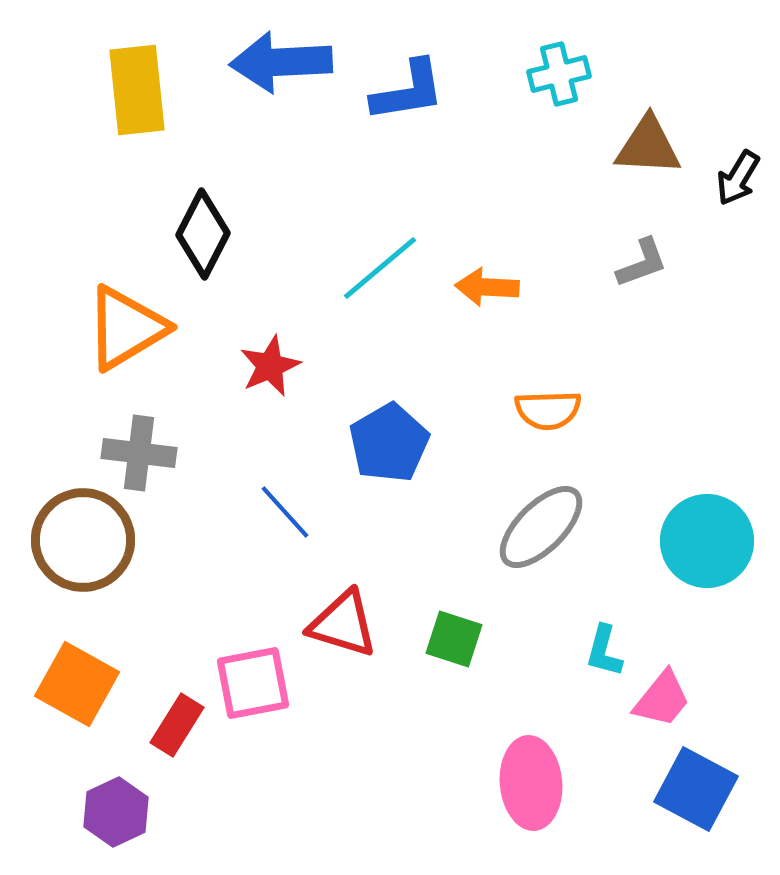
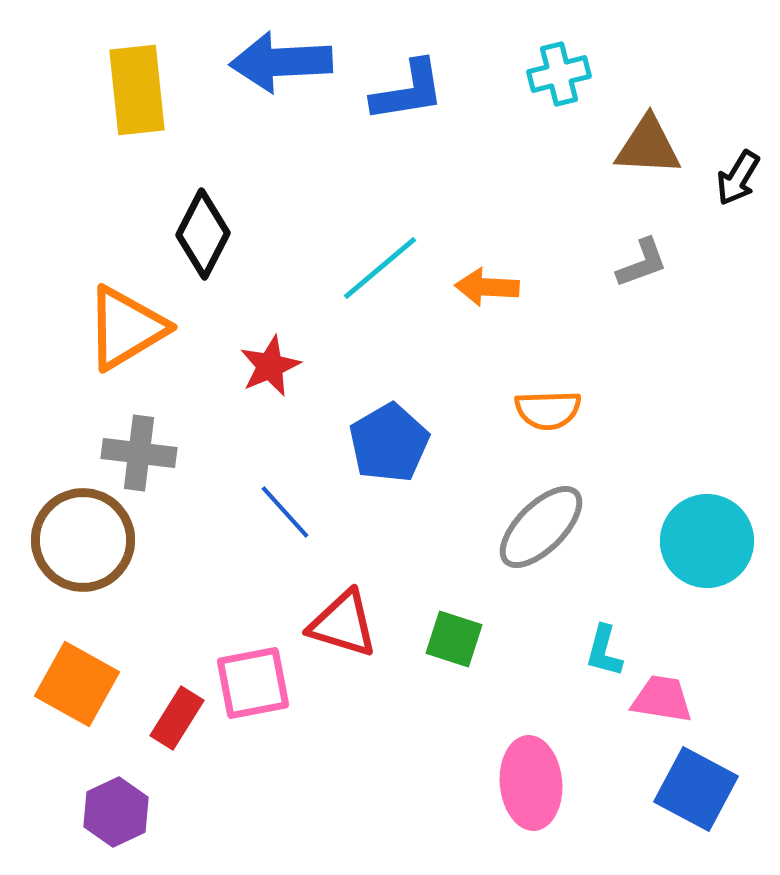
pink trapezoid: rotated 120 degrees counterclockwise
red rectangle: moved 7 px up
